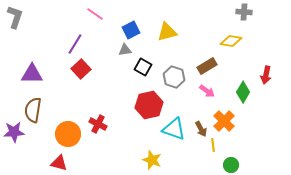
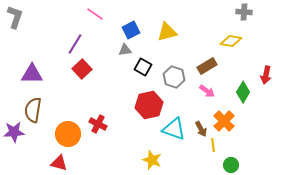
red square: moved 1 px right
